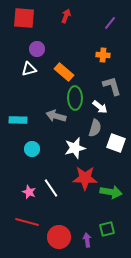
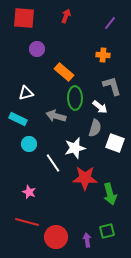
white triangle: moved 3 px left, 24 px down
cyan rectangle: moved 1 px up; rotated 24 degrees clockwise
white square: moved 1 px left
cyan circle: moved 3 px left, 5 px up
white line: moved 2 px right, 25 px up
green arrow: moved 1 px left, 2 px down; rotated 65 degrees clockwise
green square: moved 2 px down
red circle: moved 3 px left
